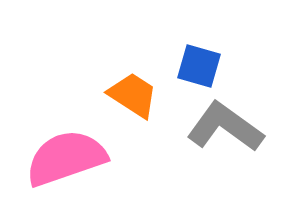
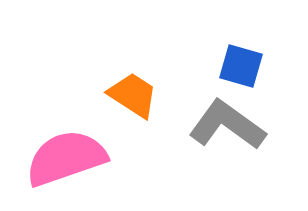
blue square: moved 42 px right
gray L-shape: moved 2 px right, 2 px up
